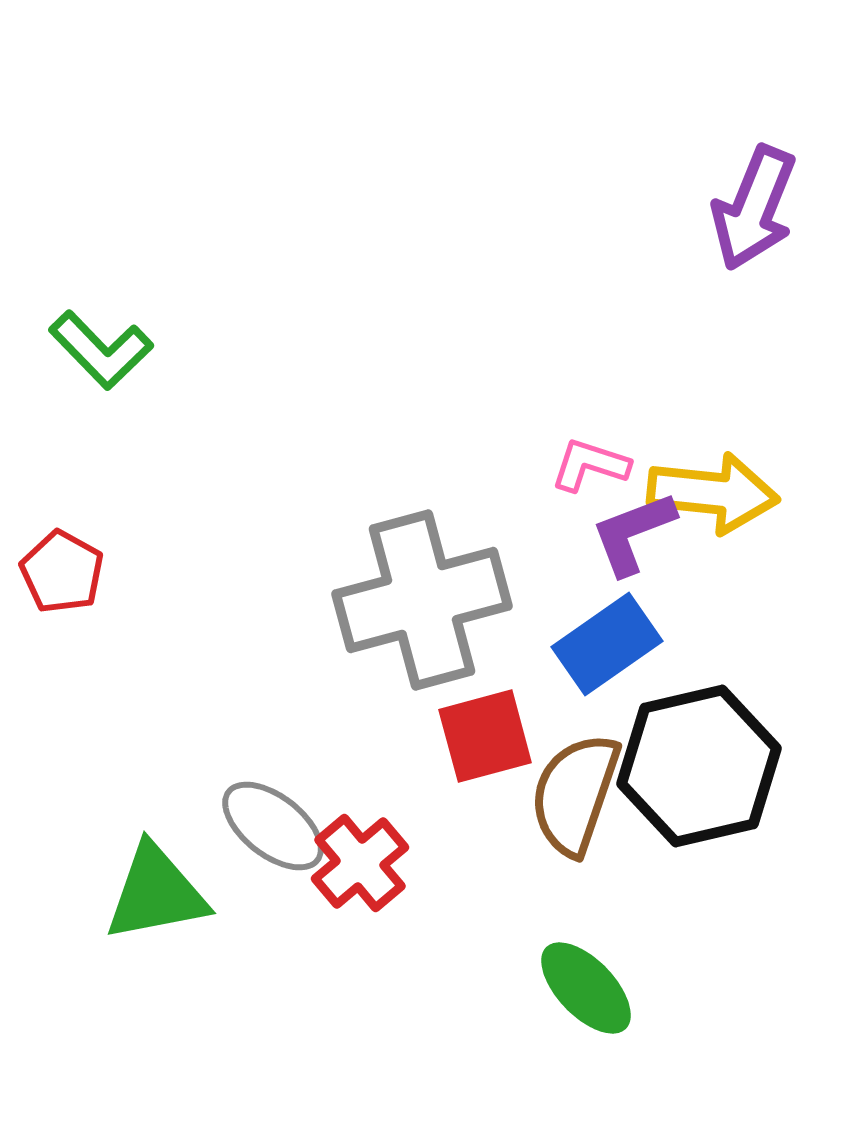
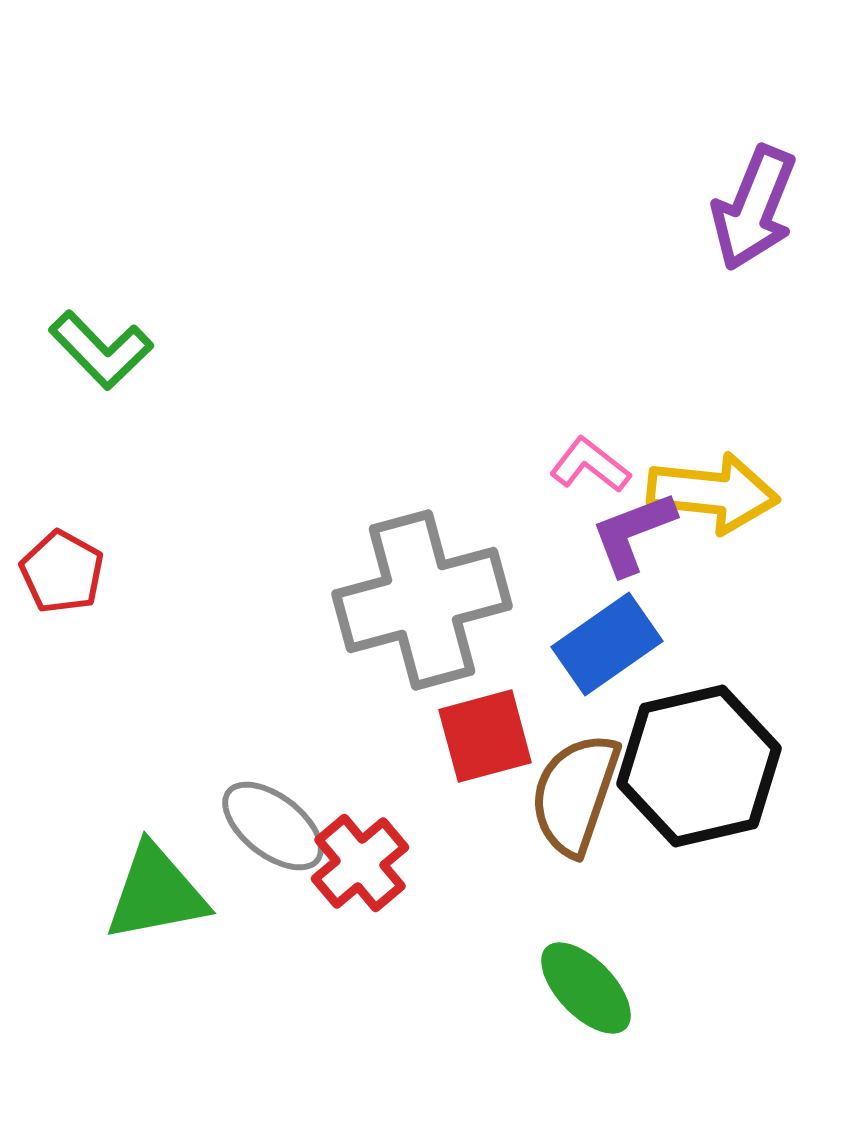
pink L-shape: rotated 20 degrees clockwise
